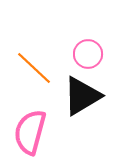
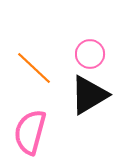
pink circle: moved 2 px right
black triangle: moved 7 px right, 1 px up
